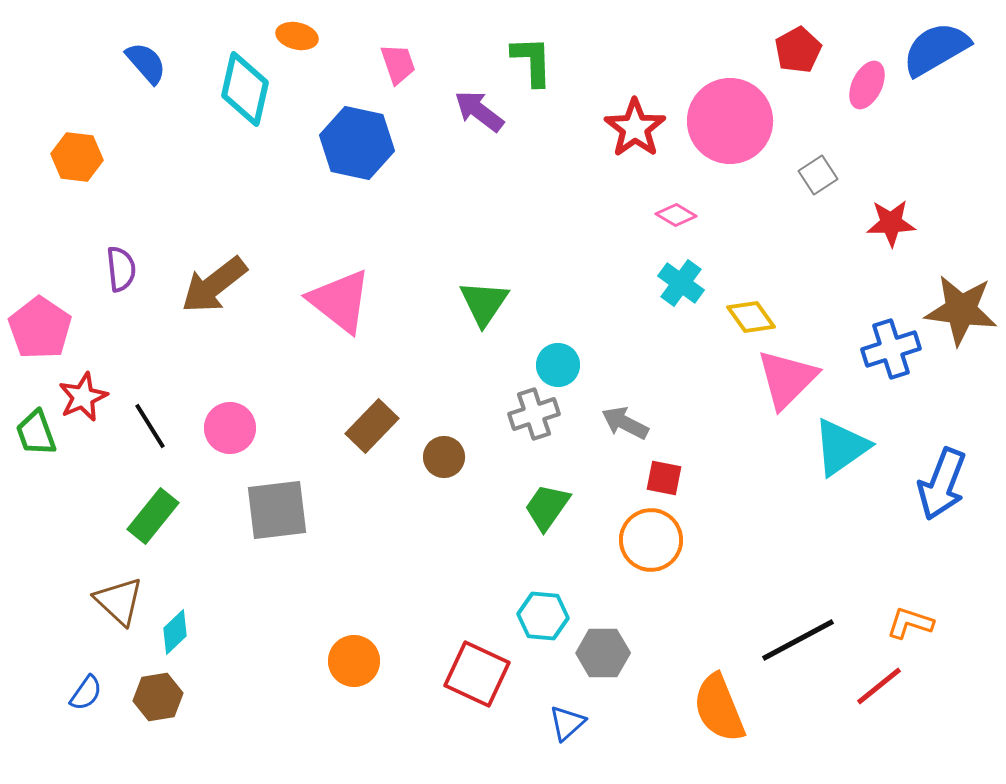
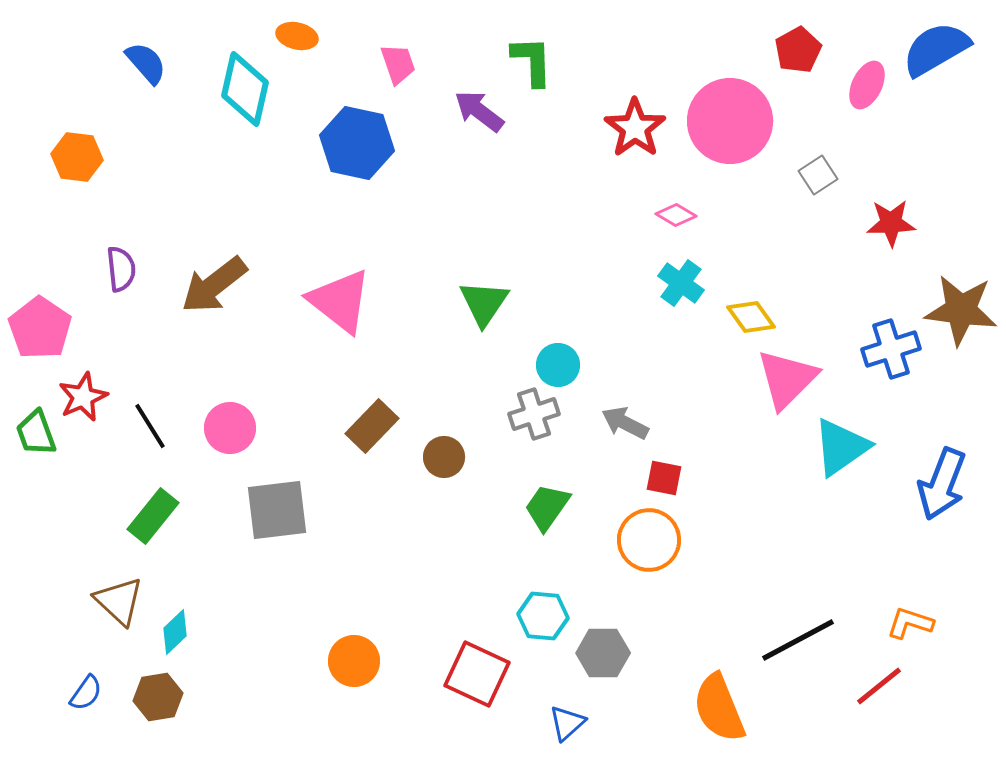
orange circle at (651, 540): moved 2 px left
